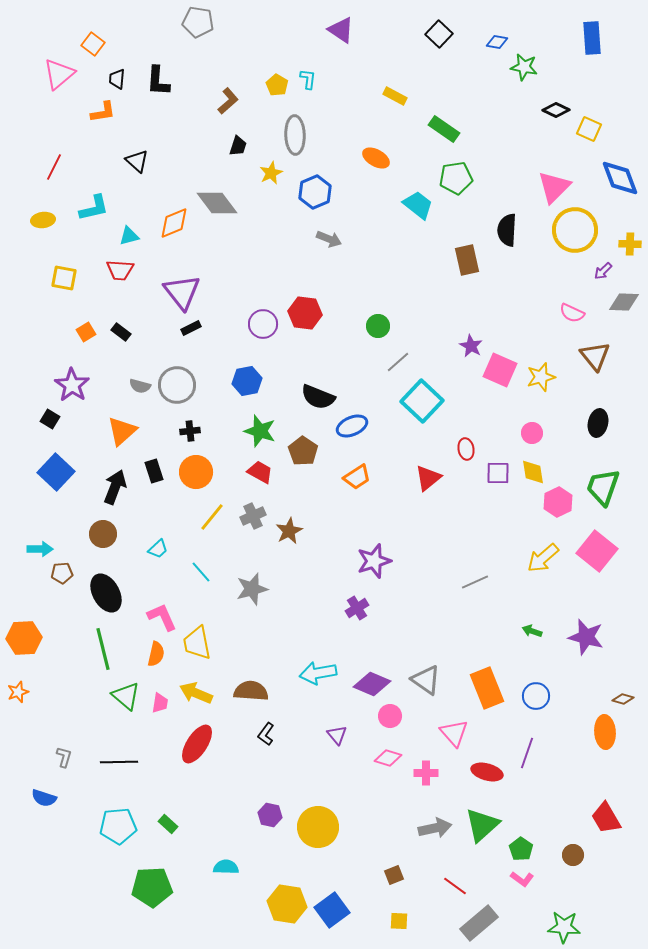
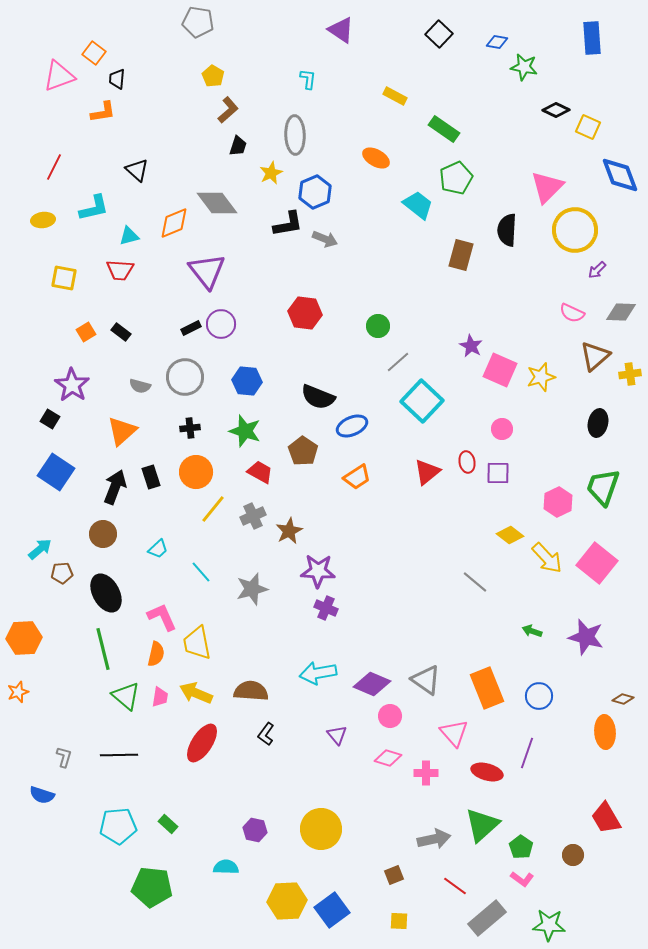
orange square at (93, 44): moved 1 px right, 9 px down
pink triangle at (59, 74): moved 2 px down; rotated 20 degrees clockwise
black L-shape at (158, 81): moved 130 px right, 143 px down; rotated 104 degrees counterclockwise
yellow pentagon at (277, 85): moved 64 px left, 9 px up
brown L-shape at (228, 101): moved 9 px down
yellow square at (589, 129): moved 1 px left, 2 px up
black triangle at (137, 161): moved 9 px down
green pentagon at (456, 178): rotated 16 degrees counterclockwise
blue diamond at (620, 178): moved 3 px up
pink triangle at (554, 187): moved 7 px left
gray arrow at (329, 239): moved 4 px left
yellow cross at (630, 244): moved 130 px down; rotated 10 degrees counterclockwise
brown rectangle at (467, 260): moved 6 px left, 5 px up; rotated 28 degrees clockwise
purple arrow at (603, 271): moved 6 px left, 1 px up
purple triangle at (182, 292): moved 25 px right, 21 px up
gray diamond at (624, 302): moved 3 px left, 10 px down
purple circle at (263, 324): moved 42 px left
brown triangle at (595, 356): rotated 28 degrees clockwise
blue hexagon at (247, 381): rotated 16 degrees clockwise
gray circle at (177, 385): moved 8 px right, 8 px up
black cross at (190, 431): moved 3 px up
green star at (260, 431): moved 15 px left
pink circle at (532, 433): moved 30 px left, 4 px up
red ellipse at (466, 449): moved 1 px right, 13 px down
black rectangle at (154, 471): moved 3 px left, 6 px down
blue square at (56, 472): rotated 9 degrees counterclockwise
yellow diamond at (533, 472): moved 23 px left, 63 px down; rotated 44 degrees counterclockwise
red triangle at (428, 478): moved 1 px left, 6 px up
yellow line at (212, 517): moved 1 px right, 8 px up
cyan arrow at (40, 549): rotated 40 degrees counterclockwise
pink square at (597, 551): moved 12 px down
yellow arrow at (543, 558): moved 4 px right; rotated 92 degrees counterclockwise
purple star at (374, 561): moved 56 px left, 10 px down; rotated 20 degrees clockwise
gray line at (475, 582): rotated 64 degrees clockwise
purple cross at (357, 608): moved 31 px left; rotated 35 degrees counterclockwise
blue circle at (536, 696): moved 3 px right
pink trapezoid at (160, 703): moved 6 px up
red ellipse at (197, 744): moved 5 px right, 1 px up
black line at (119, 762): moved 7 px up
blue semicircle at (44, 798): moved 2 px left, 3 px up
purple hexagon at (270, 815): moved 15 px left, 15 px down
yellow circle at (318, 827): moved 3 px right, 2 px down
gray arrow at (435, 828): moved 1 px left, 11 px down
green pentagon at (521, 849): moved 2 px up
green pentagon at (152, 887): rotated 9 degrees clockwise
yellow hexagon at (287, 904): moved 3 px up; rotated 12 degrees counterclockwise
gray rectangle at (479, 923): moved 8 px right, 5 px up
green star at (564, 927): moved 15 px left, 2 px up
